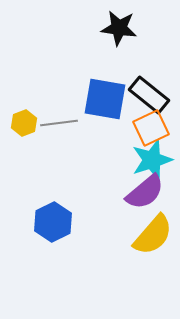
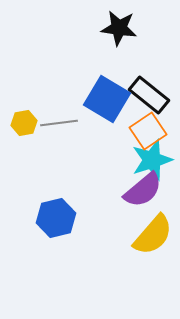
blue square: moved 2 px right; rotated 21 degrees clockwise
yellow hexagon: rotated 10 degrees clockwise
orange square: moved 3 px left, 3 px down; rotated 9 degrees counterclockwise
purple semicircle: moved 2 px left, 2 px up
blue hexagon: moved 3 px right, 4 px up; rotated 12 degrees clockwise
